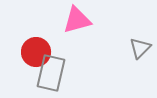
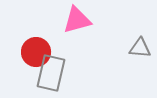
gray triangle: rotated 50 degrees clockwise
